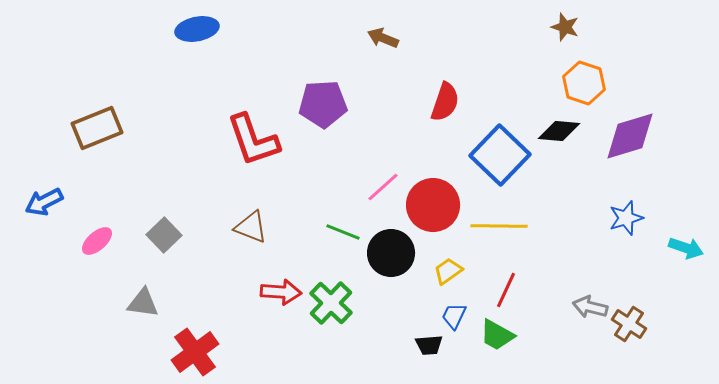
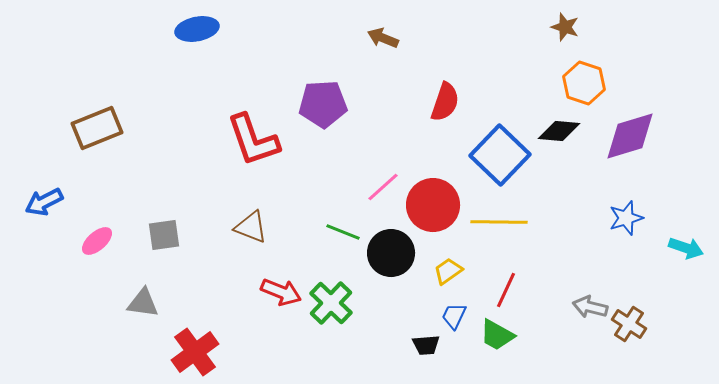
yellow line: moved 4 px up
gray square: rotated 36 degrees clockwise
red arrow: rotated 18 degrees clockwise
black trapezoid: moved 3 px left
